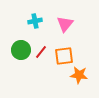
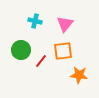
cyan cross: rotated 24 degrees clockwise
red line: moved 9 px down
orange square: moved 1 px left, 5 px up
